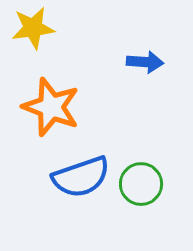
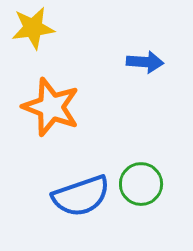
blue semicircle: moved 19 px down
